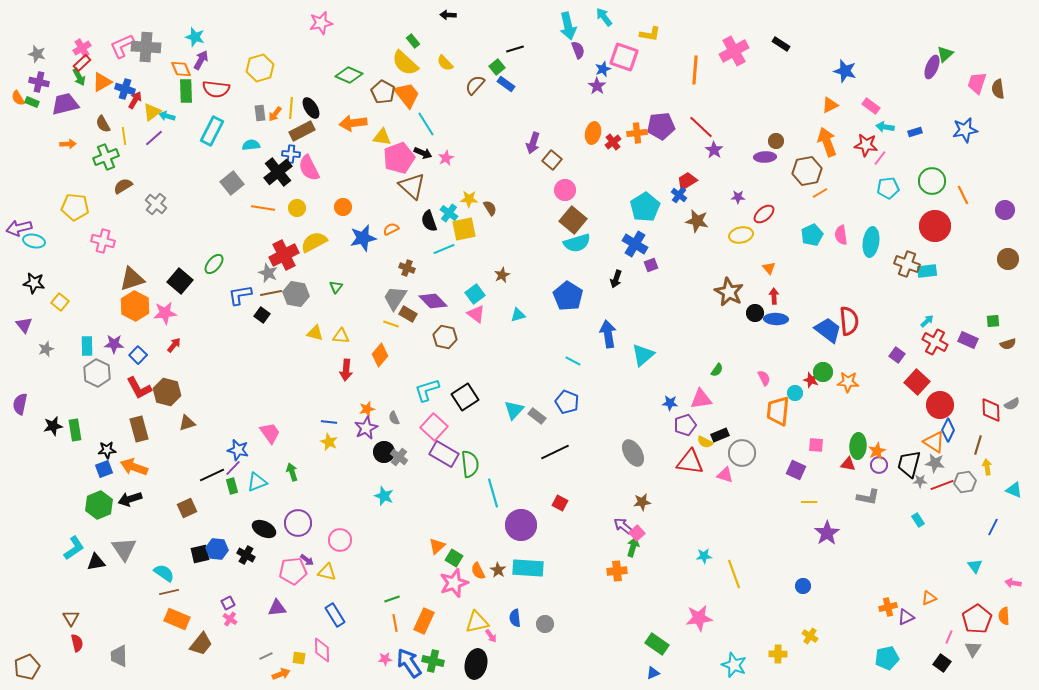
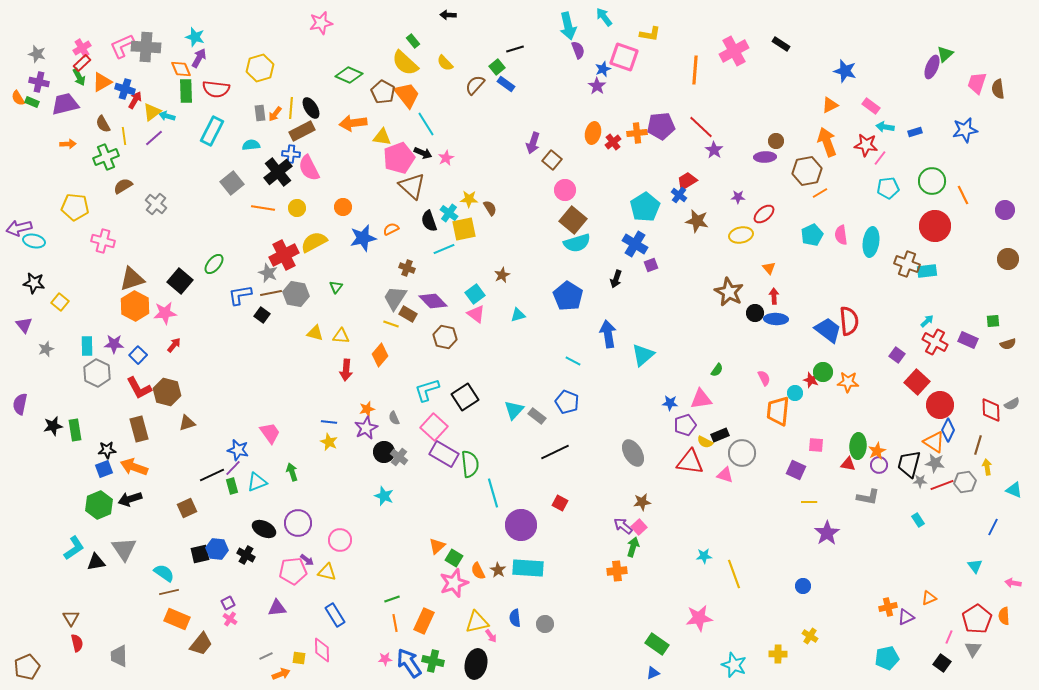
purple arrow at (201, 60): moved 2 px left, 2 px up
pink square at (637, 533): moved 2 px right, 6 px up
